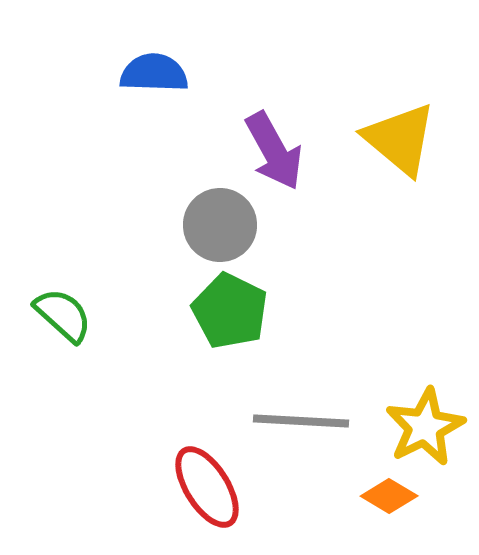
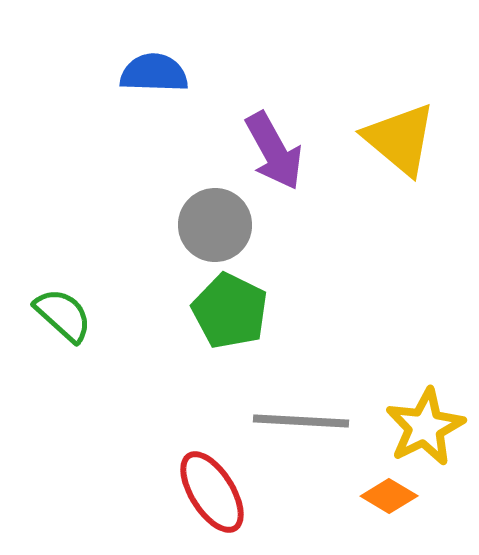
gray circle: moved 5 px left
red ellipse: moved 5 px right, 5 px down
